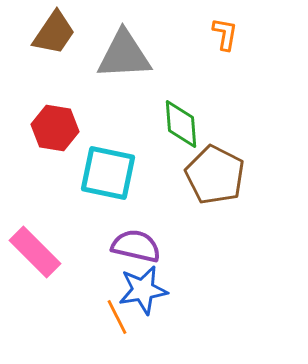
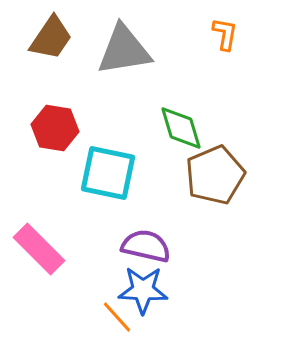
brown trapezoid: moved 3 px left, 5 px down
gray triangle: moved 5 px up; rotated 6 degrees counterclockwise
green diamond: moved 4 px down; rotated 12 degrees counterclockwise
brown pentagon: rotated 22 degrees clockwise
purple semicircle: moved 10 px right
pink rectangle: moved 4 px right, 3 px up
blue star: rotated 12 degrees clockwise
orange line: rotated 15 degrees counterclockwise
